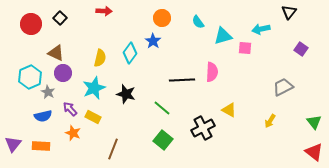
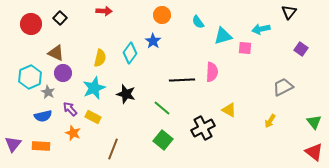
orange circle: moved 3 px up
